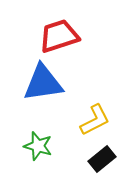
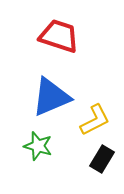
red trapezoid: rotated 36 degrees clockwise
blue triangle: moved 8 px right, 14 px down; rotated 15 degrees counterclockwise
black rectangle: rotated 20 degrees counterclockwise
